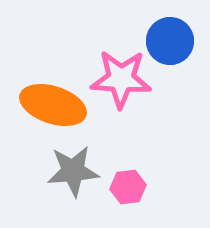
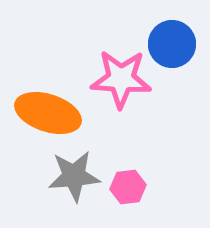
blue circle: moved 2 px right, 3 px down
orange ellipse: moved 5 px left, 8 px down
gray star: moved 1 px right, 5 px down
